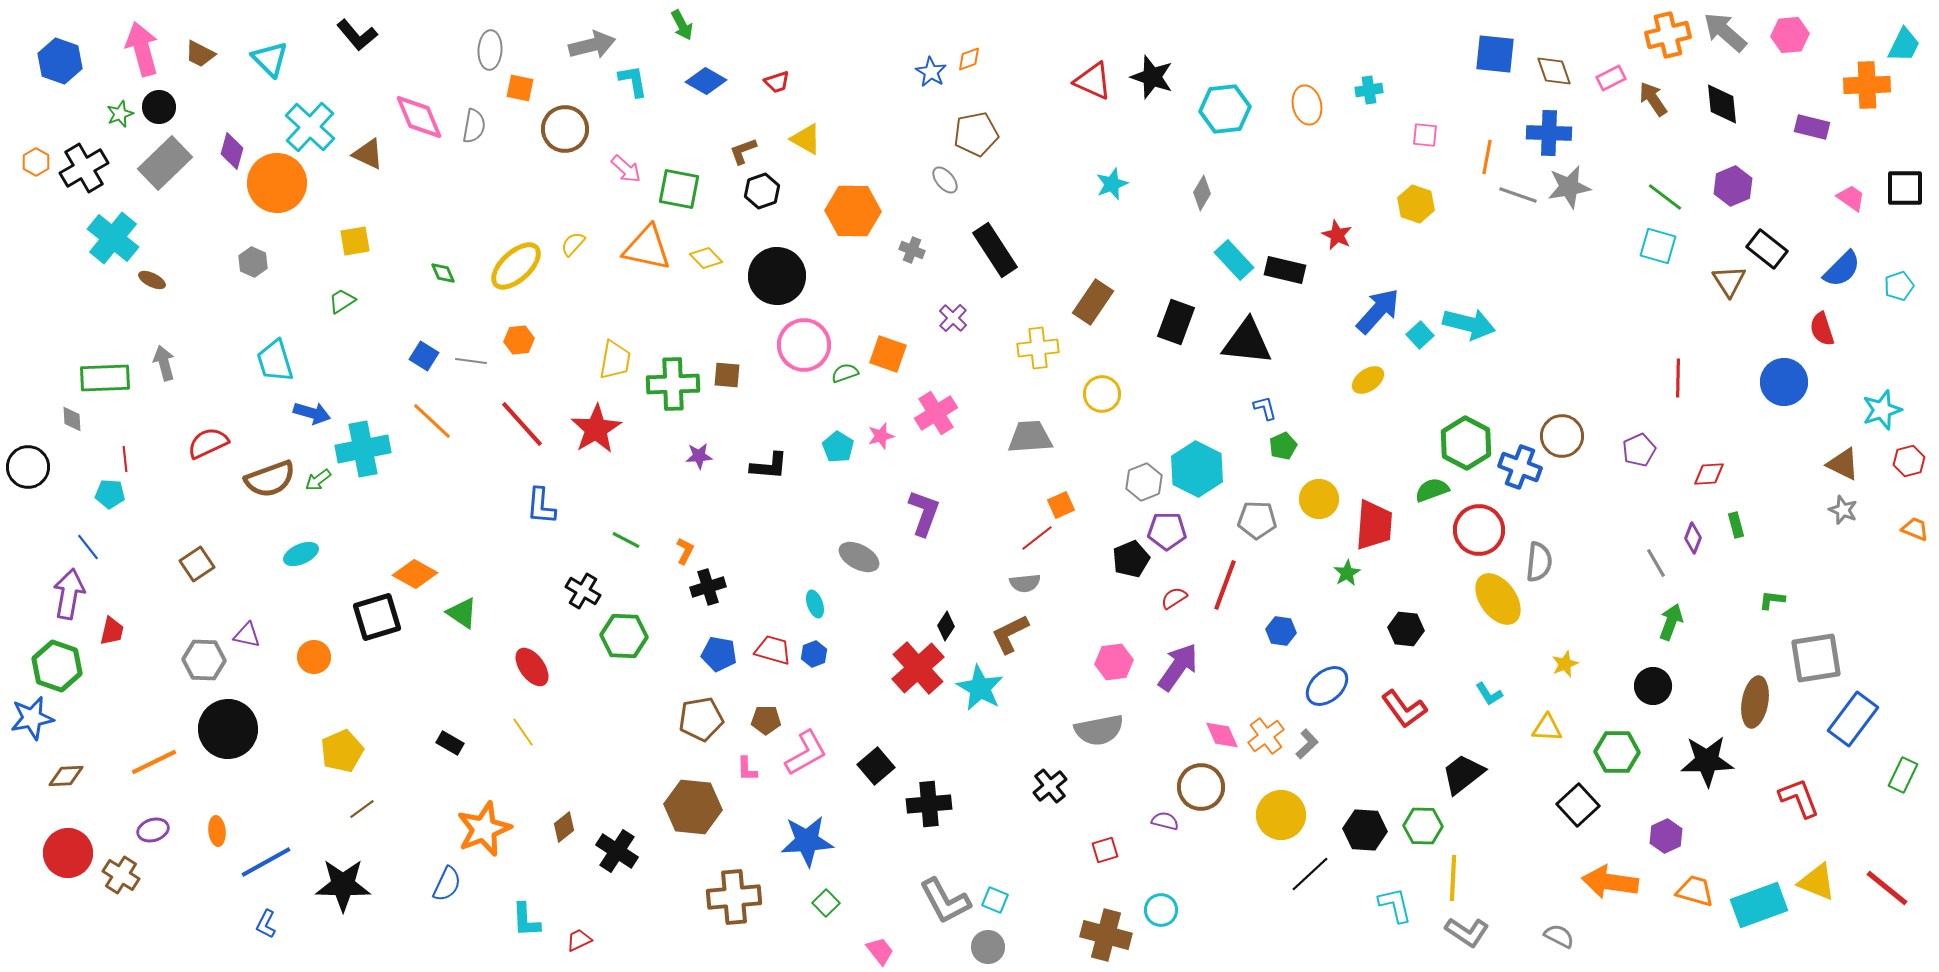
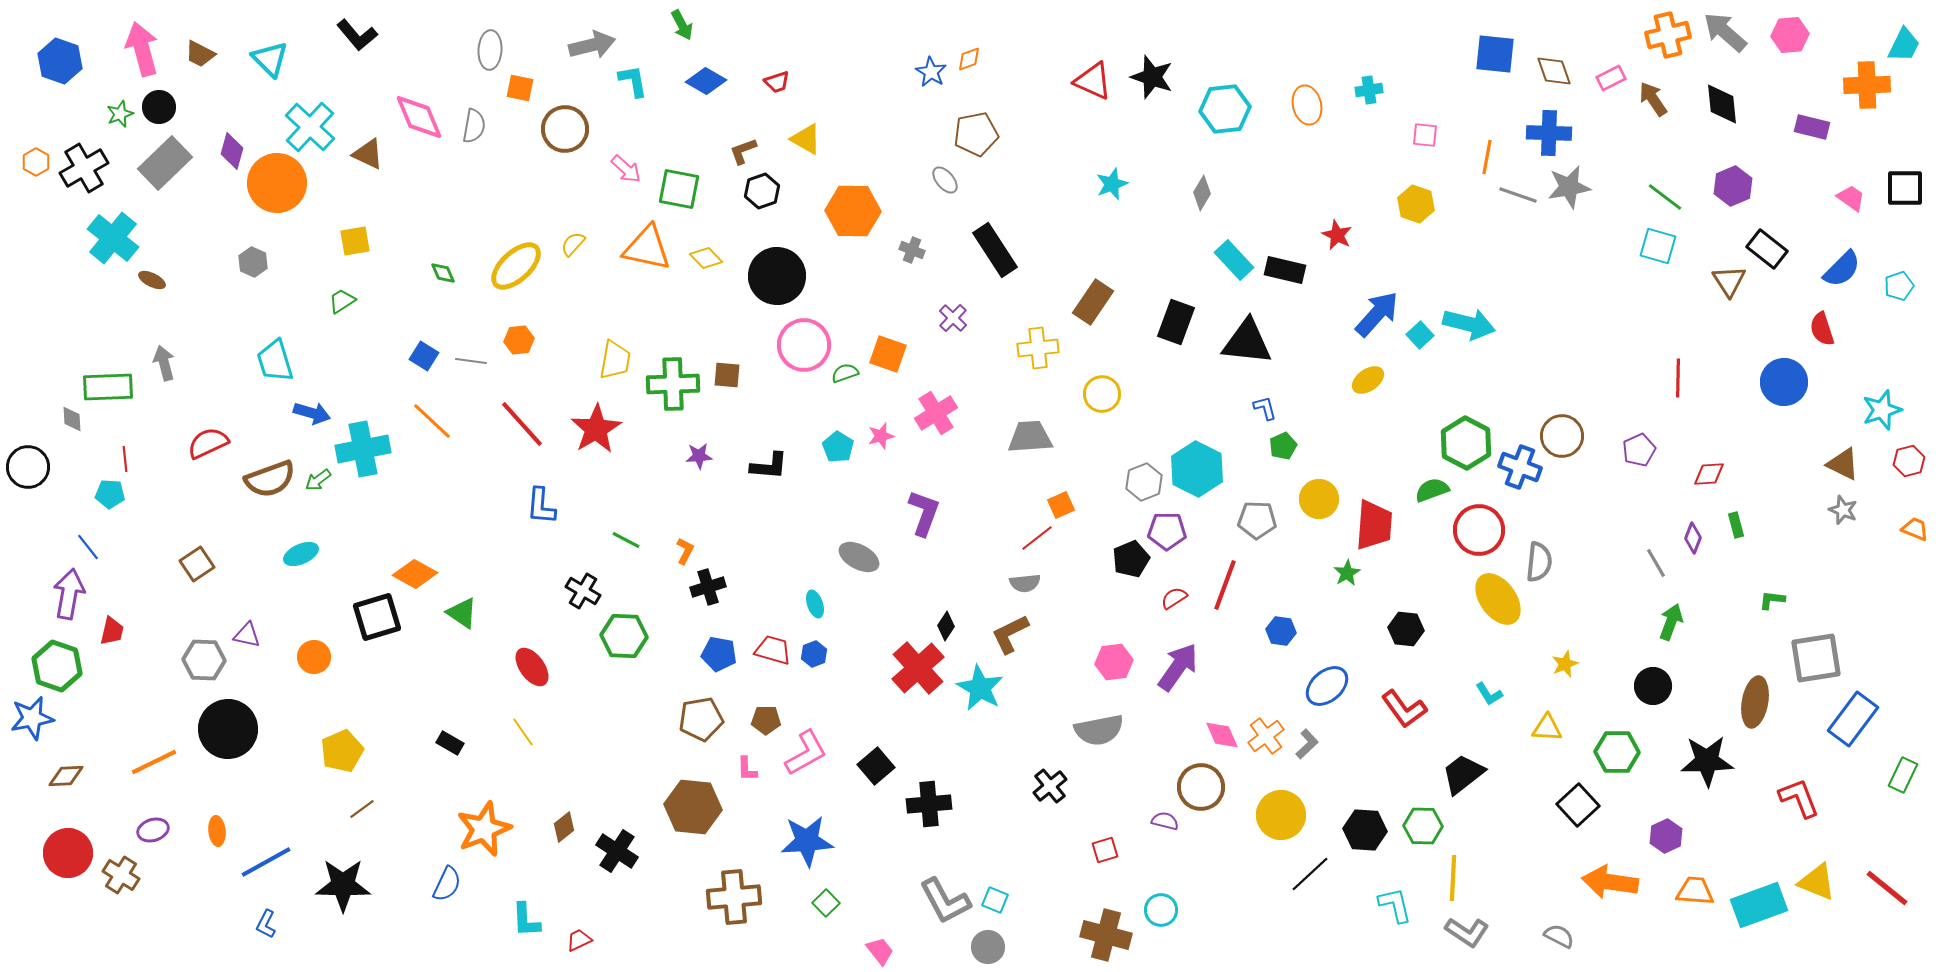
blue arrow at (1378, 311): moved 1 px left, 3 px down
green rectangle at (105, 378): moved 3 px right, 9 px down
orange trapezoid at (1695, 891): rotated 12 degrees counterclockwise
